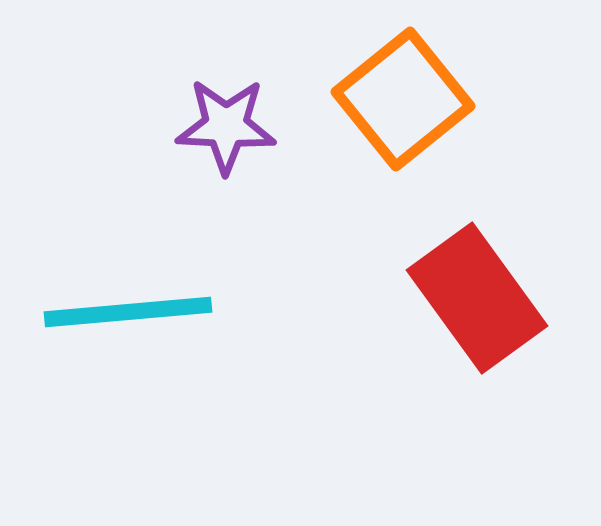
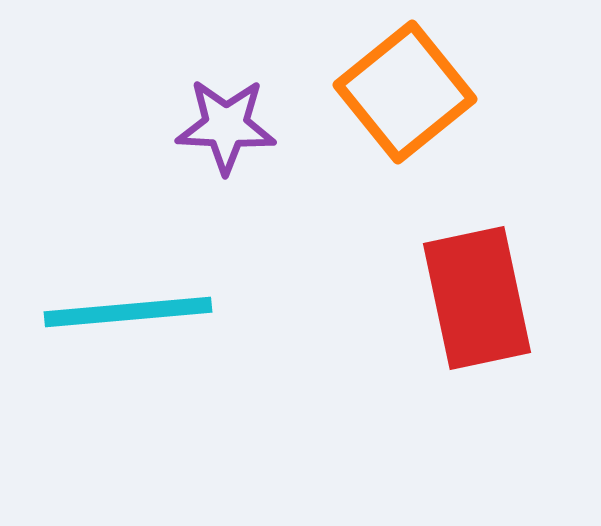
orange square: moved 2 px right, 7 px up
red rectangle: rotated 24 degrees clockwise
